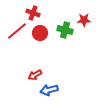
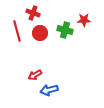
red line: rotated 65 degrees counterclockwise
